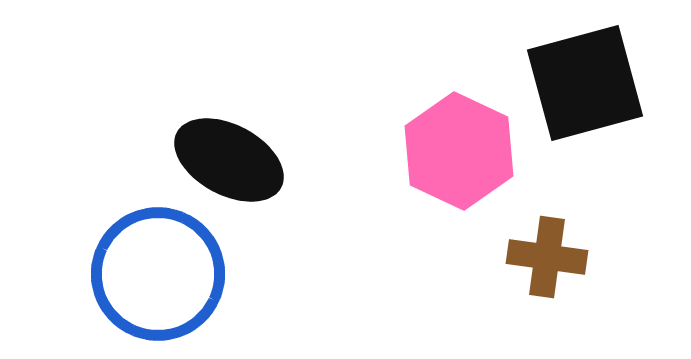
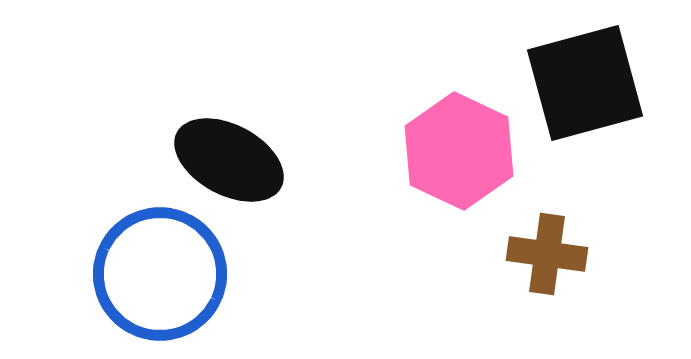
brown cross: moved 3 px up
blue circle: moved 2 px right
